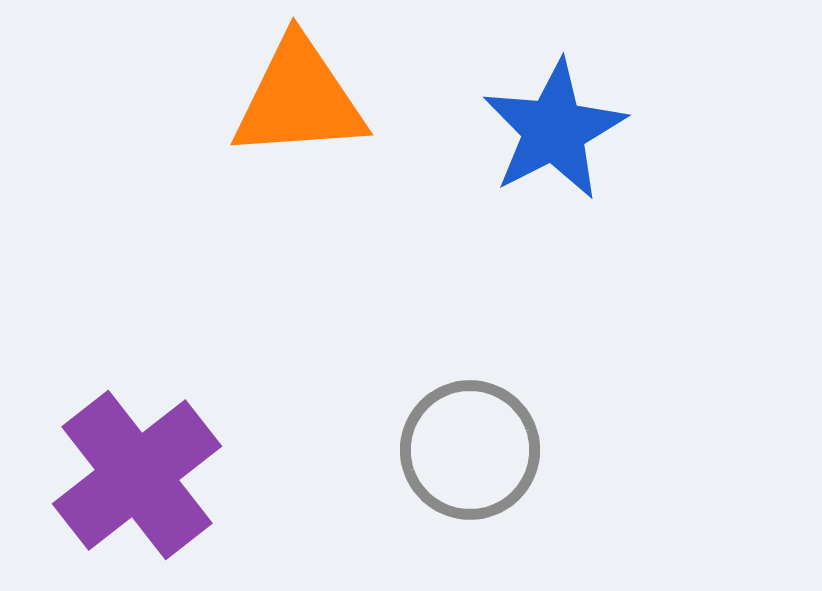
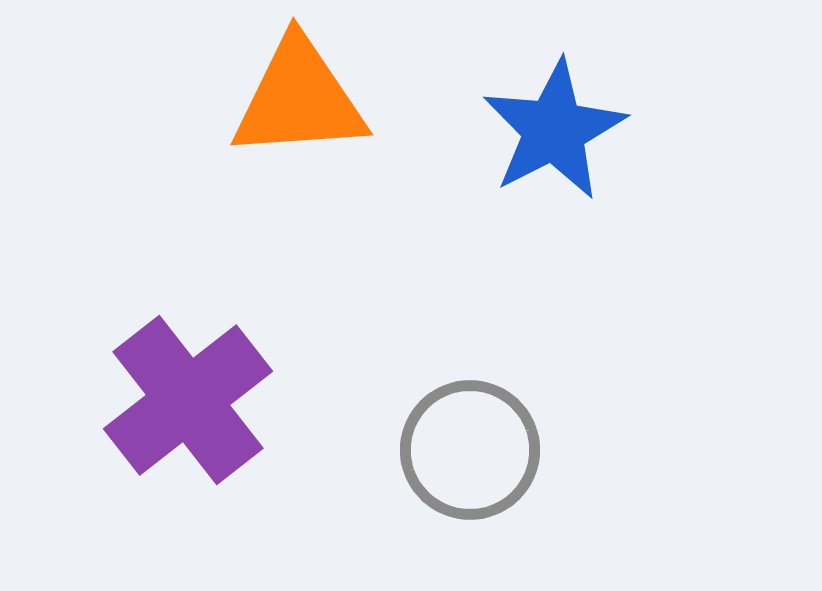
purple cross: moved 51 px right, 75 px up
